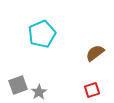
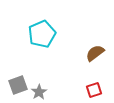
red square: moved 2 px right
